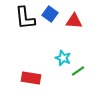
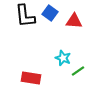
blue square: moved 1 px up
black L-shape: moved 2 px up
